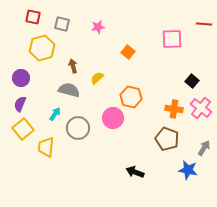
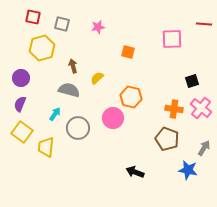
orange square: rotated 24 degrees counterclockwise
black square: rotated 32 degrees clockwise
yellow square: moved 1 px left, 3 px down; rotated 15 degrees counterclockwise
